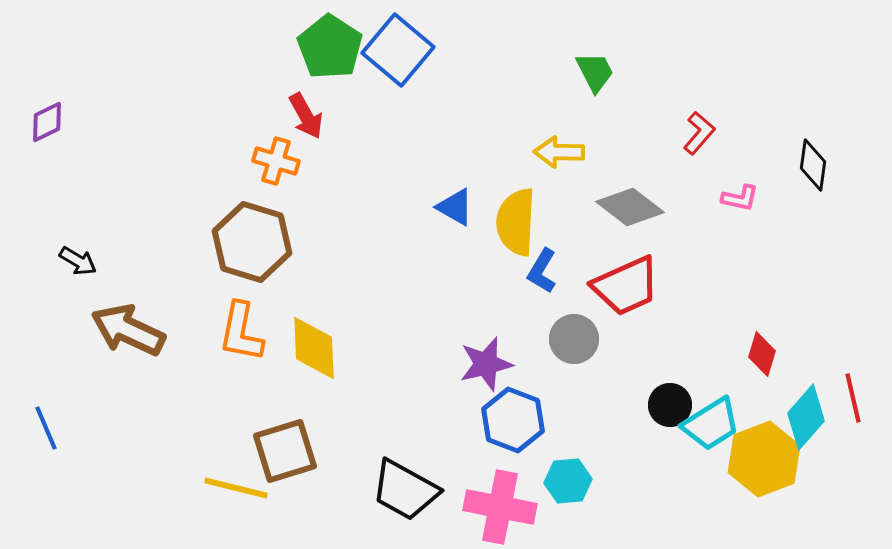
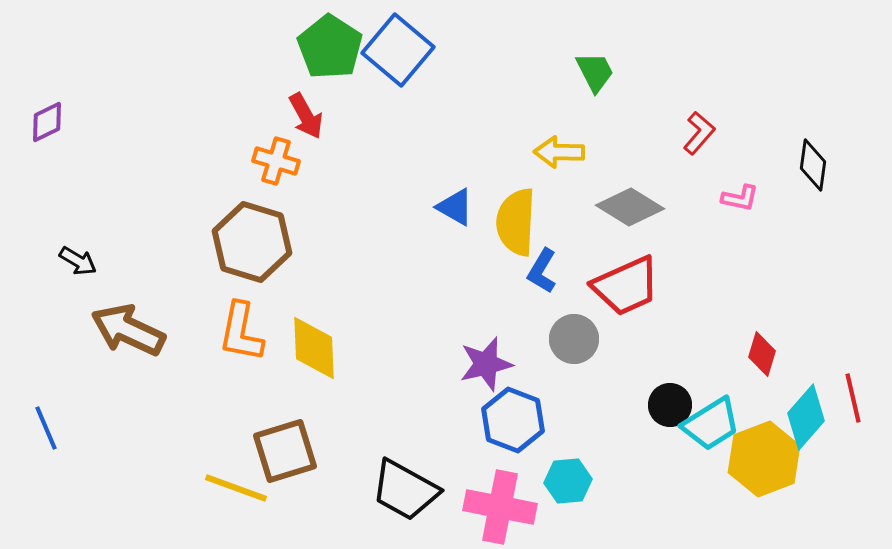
gray diamond: rotated 6 degrees counterclockwise
yellow line: rotated 6 degrees clockwise
